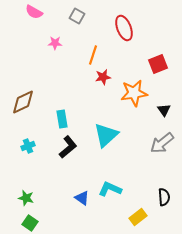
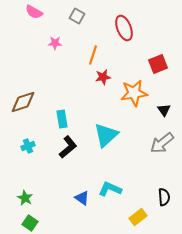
brown diamond: rotated 8 degrees clockwise
green star: moved 1 px left; rotated 14 degrees clockwise
